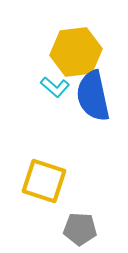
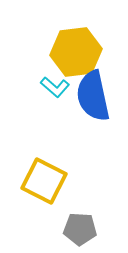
yellow square: rotated 9 degrees clockwise
